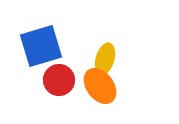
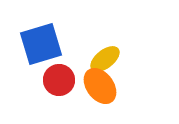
blue square: moved 2 px up
yellow ellipse: rotated 36 degrees clockwise
